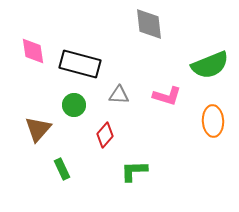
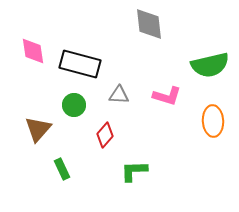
green semicircle: rotated 9 degrees clockwise
